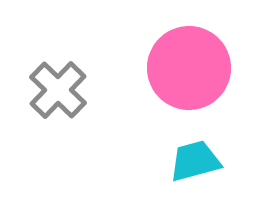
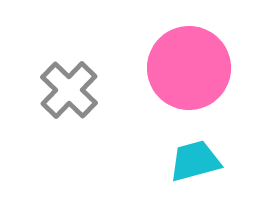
gray cross: moved 11 px right
